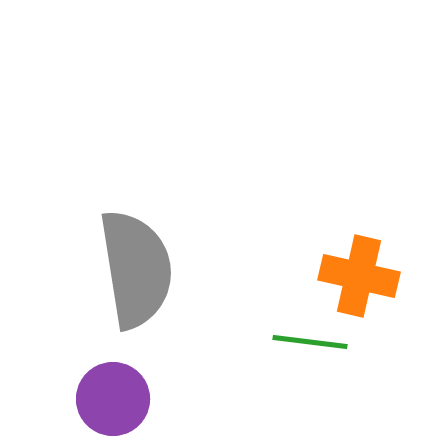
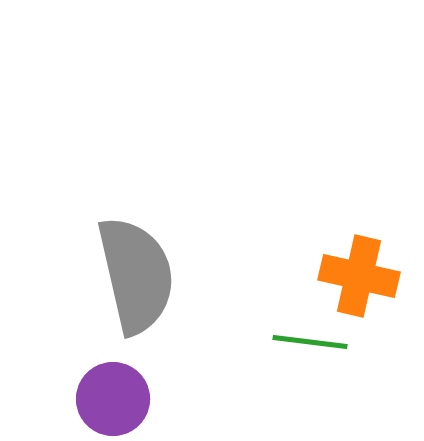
gray semicircle: moved 6 px down; rotated 4 degrees counterclockwise
